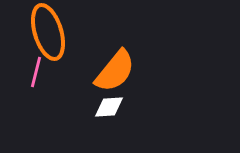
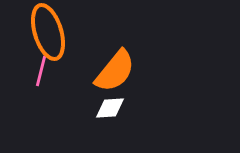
pink line: moved 5 px right, 1 px up
white diamond: moved 1 px right, 1 px down
